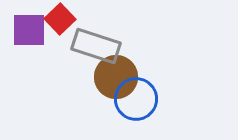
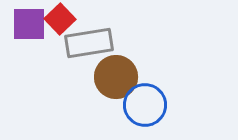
purple square: moved 6 px up
gray rectangle: moved 7 px left, 3 px up; rotated 27 degrees counterclockwise
blue circle: moved 9 px right, 6 px down
